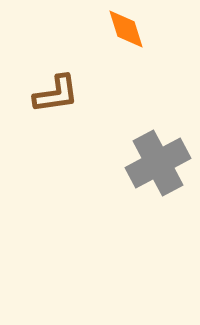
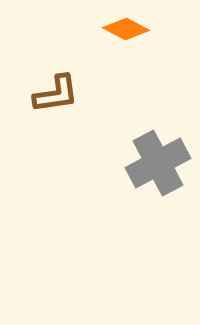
orange diamond: rotated 45 degrees counterclockwise
